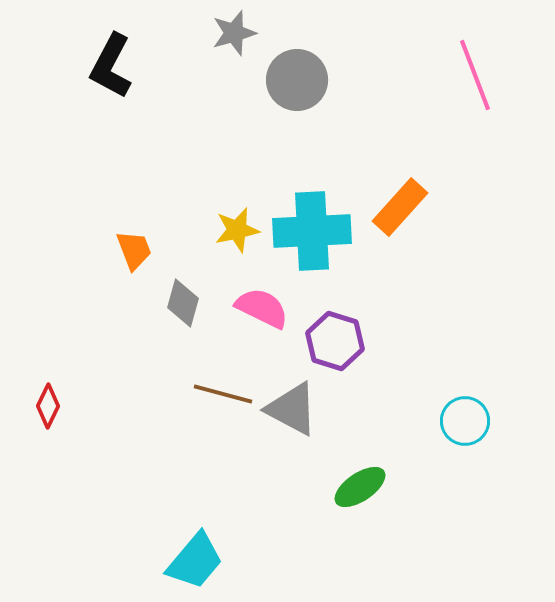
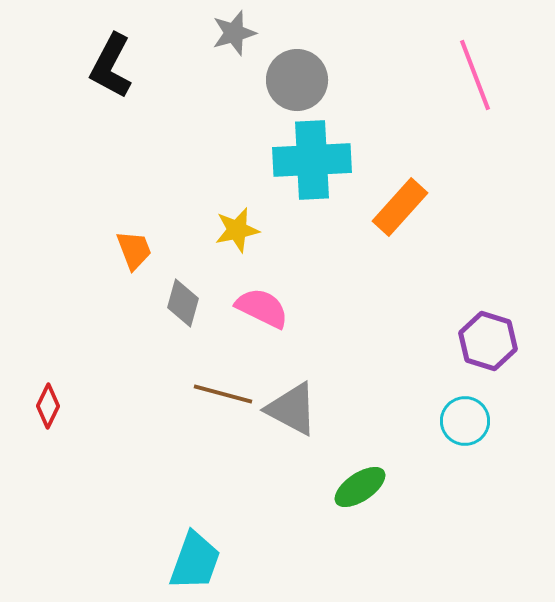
cyan cross: moved 71 px up
purple hexagon: moved 153 px right
cyan trapezoid: rotated 20 degrees counterclockwise
